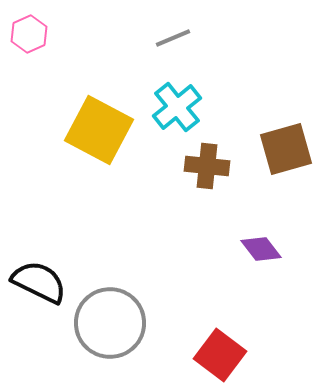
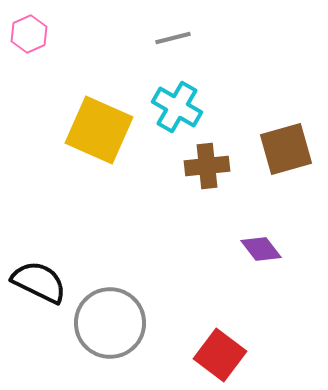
gray line: rotated 9 degrees clockwise
cyan cross: rotated 21 degrees counterclockwise
yellow square: rotated 4 degrees counterclockwise
brown cross: rotated 12 degrees counterclockwise
